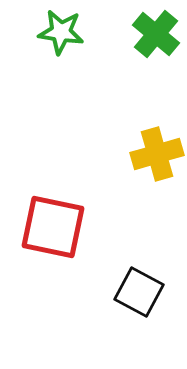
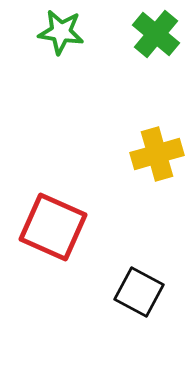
red square: rotated 12 degrees clockwise
